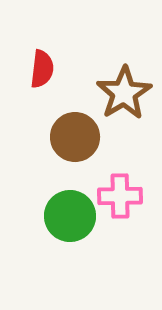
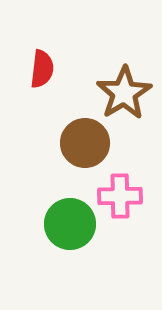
brown circle: moved 10 px right, 6 px down
green circle: moved 8 px down
